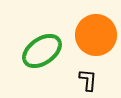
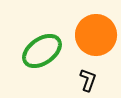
black L-shape: rotated 15 degrees clockwise
